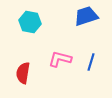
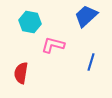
blue trapezoid: rotated 25 degrees counterclockwise
pink L-shape: moved 7 px left, 14 px up
red semicircle: moved 2 px left
